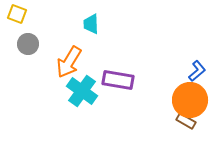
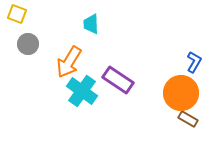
blue L-shape: moved 3 px left, 9 px up; rotated 20 degrees counterclockwise
purple rectangle: rotated 24 degrees clockwise
orange circle: moved 9 px left, 7 px up
brown rectangle: moved 2 px right, 2 px up
